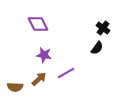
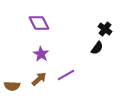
purple diamond: moved 1 px right, 1 px up
black cross: moved 2 px right, 1 px down
purple star: moved 3 px left, 1 px up; rotated 21 degrees clockwise
purple line: moved 2 px down
brown semicircle: moved 3 px left, 1 px up
